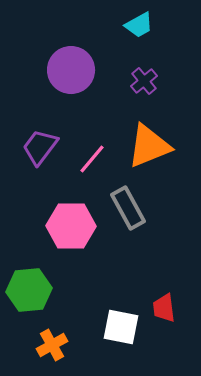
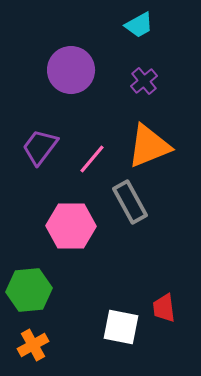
gray rectangle: moved 2 px right, 6 px up
orange cross: moved 19 px left
